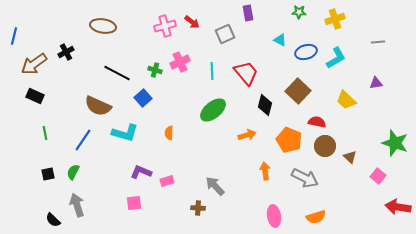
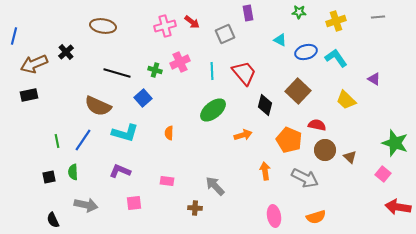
yellow cross at (335, 19): moved 1 px right, 2 px down
gray line at (378, 42): moved 25 px up
black cross at (66, 52): rotated 14 degrees counterclockwise
cyan L-shape at (336, 58): rotated 95 degrees counterclockwise
brown arrow at (34, 64): rotated 12 degrees clockwise
black line at (117, 73): rotated 12 degrees counterclockwise
red trapezoid at (246, 73): moved 2 px left
purple triangle at (376, 83): moved 2 px left, 4 px up; rotated 40 degrees clockwise
black rectangle at (35, 96): moved 6 px left, 1 px up; rotated 36 degrees counterclockwise
red semicircle at (317, 122): moved 3 px down
green line at (45, 133): moved 12 px right, 8 px down
orange arrow at (247, 135): moved 4 px left
brown circle at (325, 146): moved 4 px down
green semicircle at (73, 172): rotated 28 degrees counterclockwise
purple L-shape at (141, 172): moved 21 px left, 1 px up
black square at (48, 174): moved 1 px right, 3 px down
pink square at (378, 176): moved 5 px right, 2 px up
pink rectangle at (167, 181): rotated 24 degrees clockwise
gray arrow at (77, 205): moved 9 px right; rotated 120 degrees clockwise
brown cross at (198, 208): moved 3 px left
black semicircle at (53, 220): rotated 21 degrees clockwise
